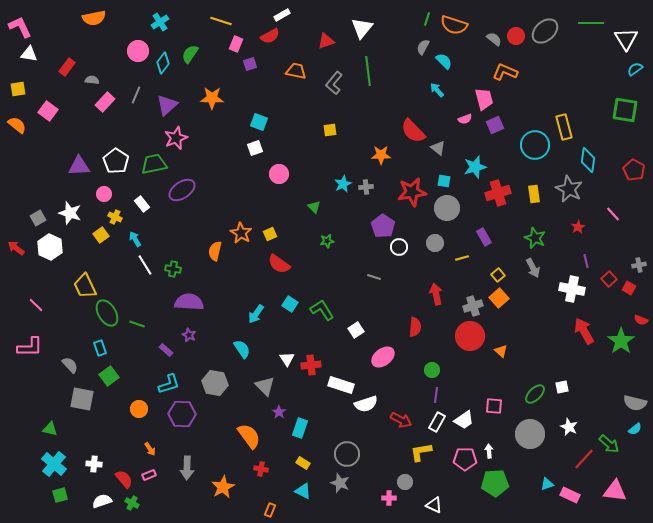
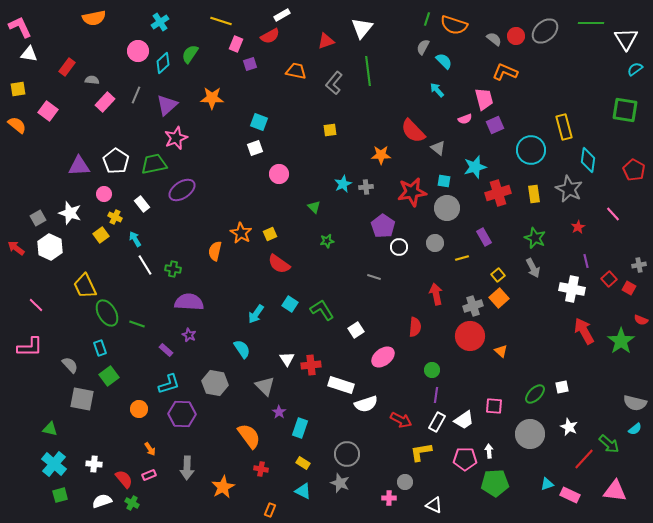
cyan diamond at (163, 63): rotated 10 degrees clockwise
cyan circle at (535, 145): moved 4 px left, 5 px down
